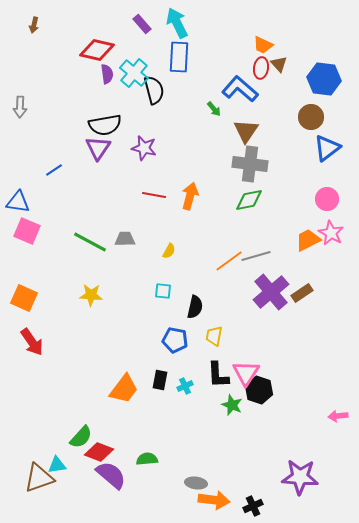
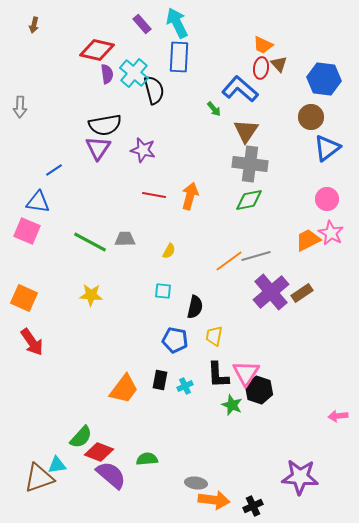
purple star at (144, 148): moved 1 px left, 2 px down
blue triangle at (18, 202): moved 20 px right
